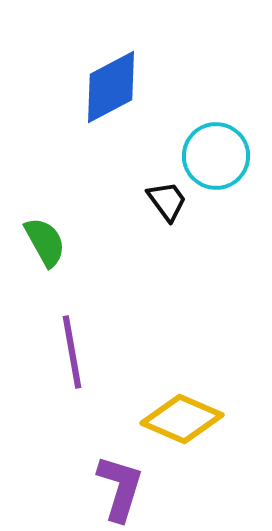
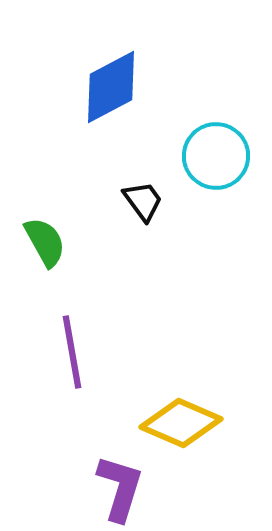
black trapezoid: moved 24 px left
yellow diamond: moved 1 px left, 4 px down
